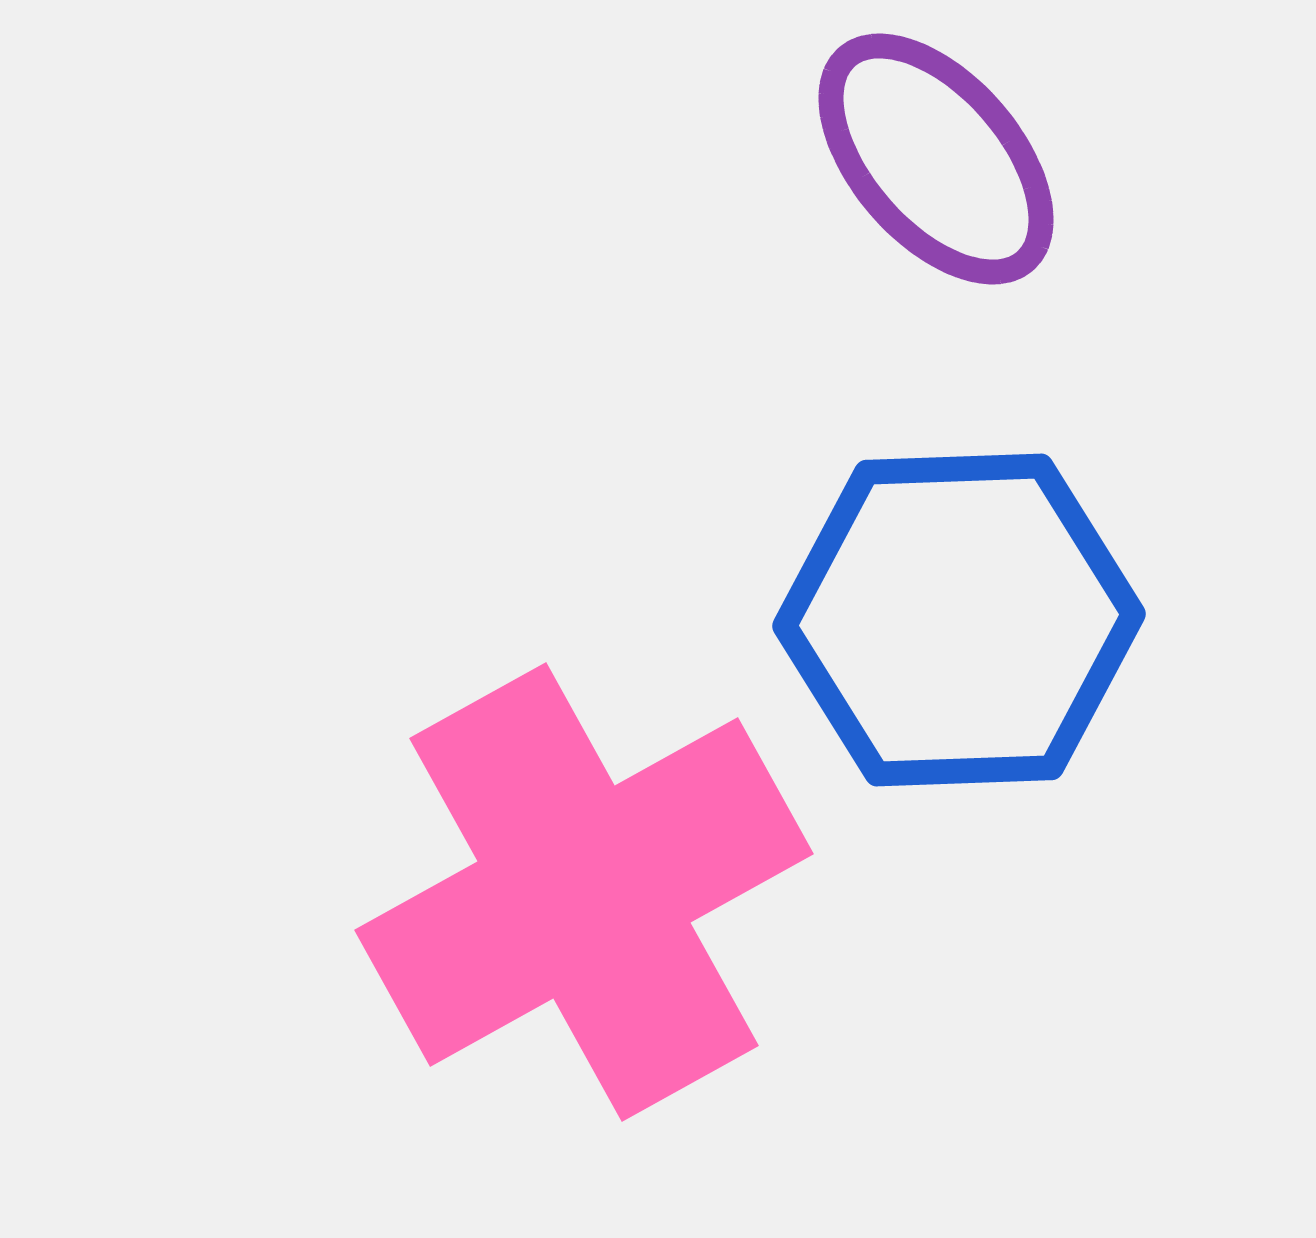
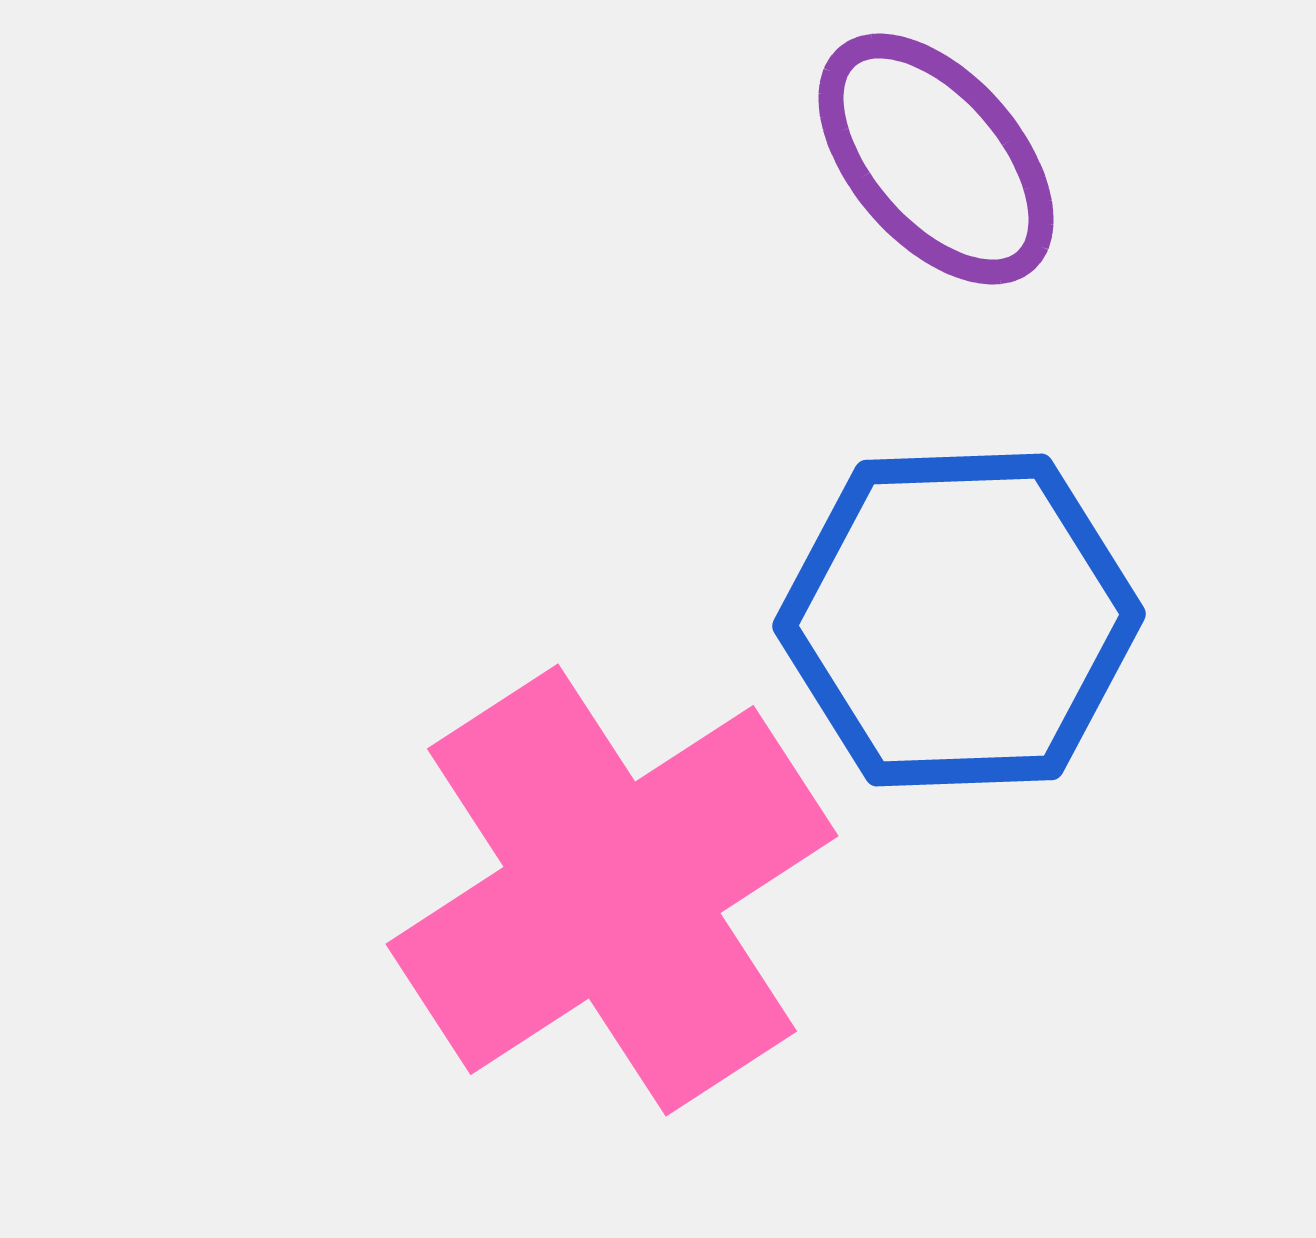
pink cross: moved 28 px right, 2 px up; rotated 4 degrees counterclockwise
